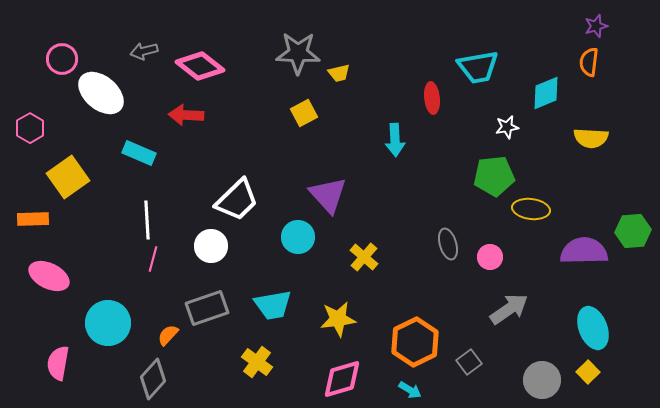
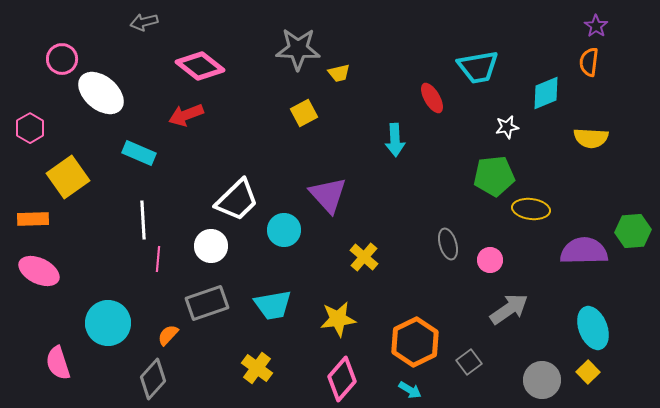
purple star at (596, 26): rotated 20 degrees counterclockwise
gray arrow at (144, 51): moved 29 px up
gray star at (298, 53): moved 4 px up
red ellipse at (432, 98): rotated 24 degrees counterclockwise
red arrow at (186, 115): rotated 24 degrees counterclockwise
white line at (147, 220): moved 4 px left
cyan circle at (298, 237): moved 14 px left, 7 px up
pink circle at (490, 257): moved 3 px down
pink line at (153, 259): moved 5 px right; rotated 10 degrees counterclockwise
pink ellipse at (49, 276): moved 10 px left, 5 px up
gray rectangle at (207, 308): moved 5 px up
yellow cross at (257, 362): moved 6 px down
pink semicircle at (58, 363): rotated 28 degrees counterclockwise
pink diamond at (342, 379): rotated 33 degrees counterclockwise
